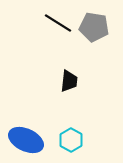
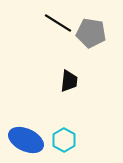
gray pentagon: moved 3 px left, 6 px down
cyan hexagon: moved 7 px left
